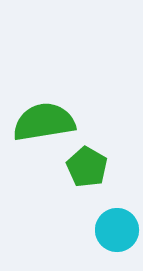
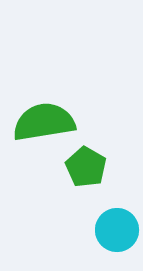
green pentagon: moved 1 px left
